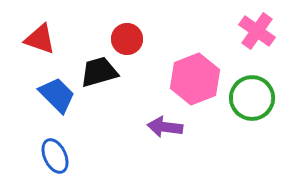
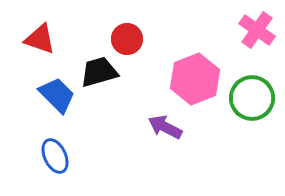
pink cross: moved 1 px up
purple arrow: rotated 20 degrees clockwise
